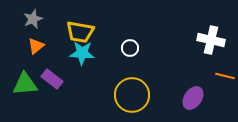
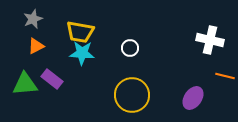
white cross: moved 1 px left
orange triangle: rotated 12 degrees clockwise
